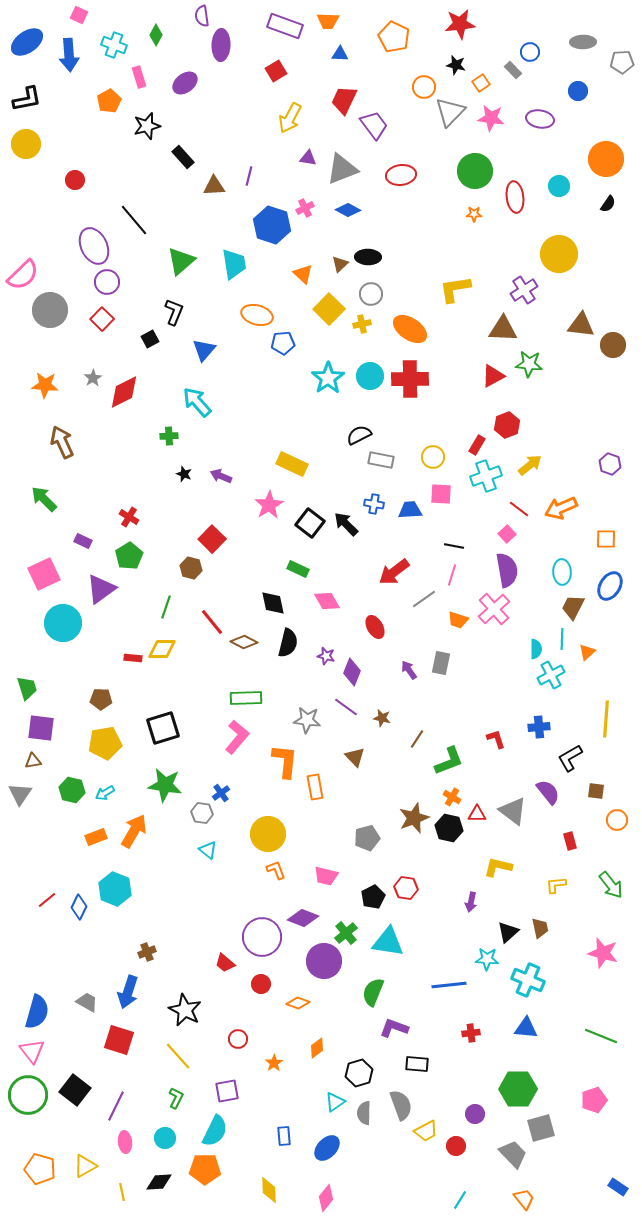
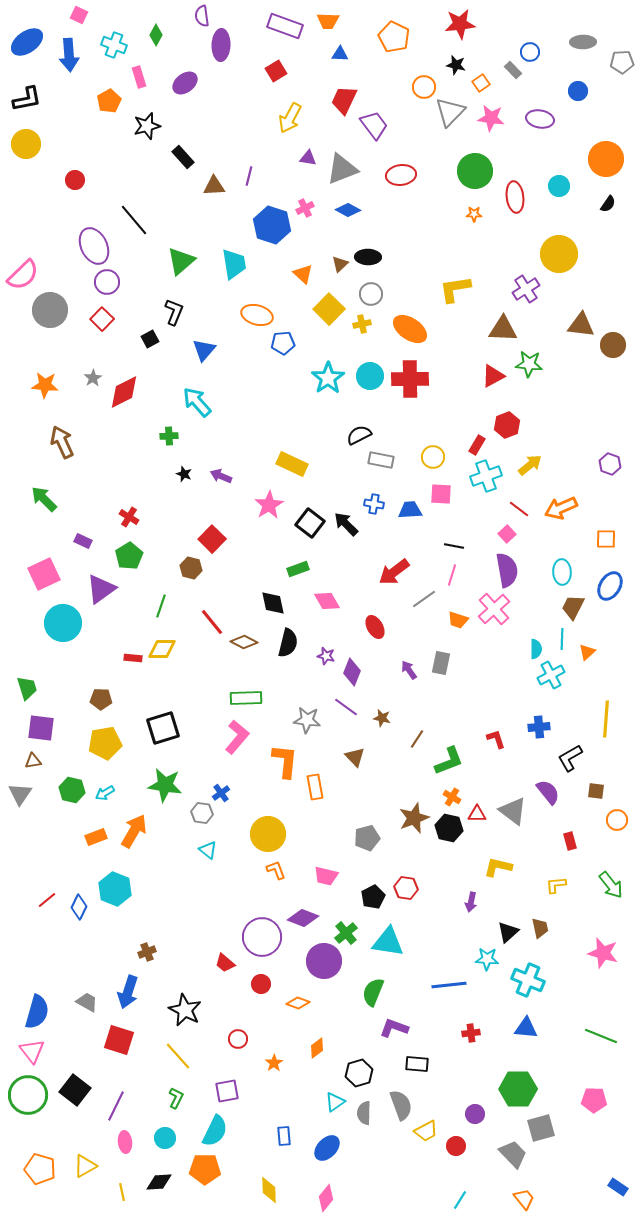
purple cross at (524, 290): moved 2 px right, 1 px up
green rectangle at (298, 569): rotated 45 degrees counterclockwise
green line at (166, 607): moved 5 px left, 1 px up
pink pentagon at (594, 1100): rotated 20 degrees clockwise
